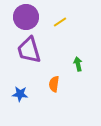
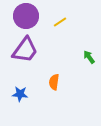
purple circle: moved 1 px up
purple trapezoid: moved 4 px left; rotated 128 degrees counterclockwise
green arrow: moved 11 px right, 7 px up; rotated 24 degrees counterclockwise
orange semicircle: moved 2 px up
